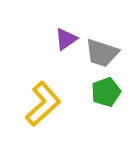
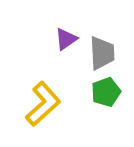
gray trapezoid: rotated 111 degrees counterclockwise
